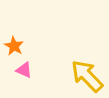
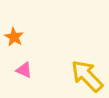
orange star: moved 9 px up
